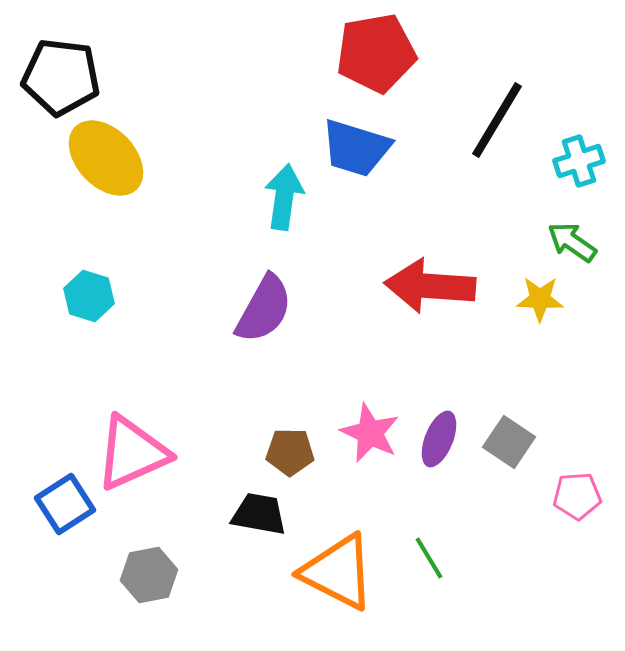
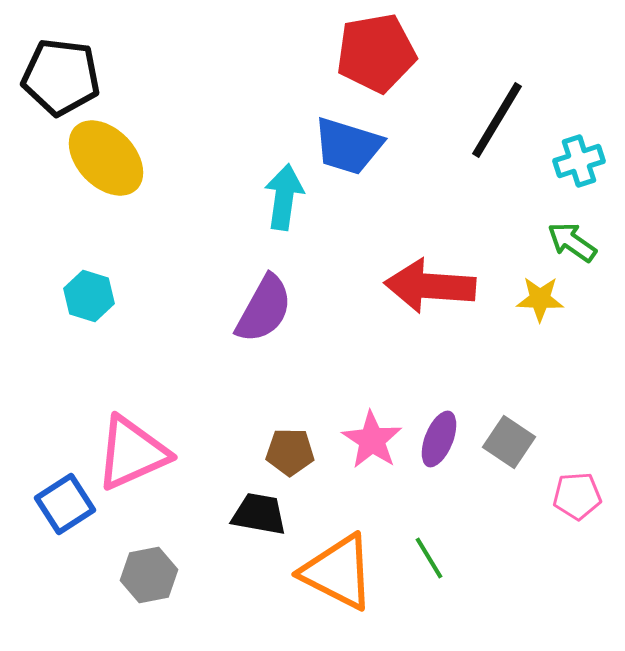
blue trapezoid: moved 8 px left, 2 px up
pink star: moved 2 px right, 7 px down; rotated 8 degrees clockwise
